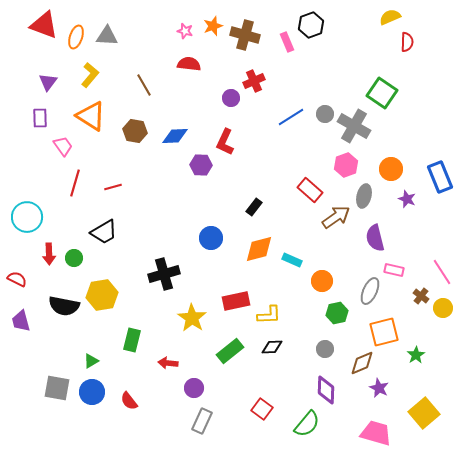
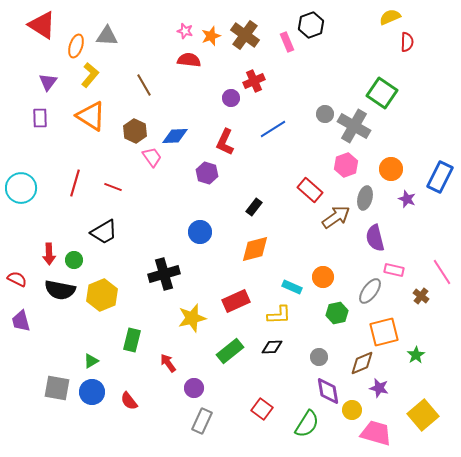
red triangle at (44, 25): moved 2 px left; rotated 12 degrees clockwise
orange star at (213, 26): moved 2 px left, 10 px down
brown cross at (245, 35): rotated 20 degrees clockwise
orange ellipse at (76, 37): moved 9 px down
red semicircle at (189, 64): moved 4 px up
blue line at (291, 117): moved 18 px left, 12 px down
brown hexagon at (135, 131): rotated 15 degrees clockwise
pink trapezoid at (63, 146): moved 89 px right, 11 px down
purple hexagon at (201, 165): moved 6 px right, 8 px down; rotated 15 degrees clockwise
blue rectangle at (440, 177): rotated 48 degrees clockwise
red line at (113, 187): rotated 36 degrees clockwise
gray ellipse at (364, 196): moved 1 px right, 2 px down
cyan circle at (27, 217): moved 6 px left, 29 px up
blue circle at (211, 238): moved 11 px left, 6 px up
orange diamond at (259, 249): moved 4 px left
green circle at (74, 258): moved 2 px down
cyan rectangle at (292, 260): moved 27 px down
orange circle at (322, 281): moved 1 px right, 4 px up
gray ellipse at (370, 291): rotated 12 degrees clockwise
yellow hexagon at (102, 295): rotated 12 degrees counterclockwise
red rectangle at (236, 301): rotated 12 degrees counterclockwise
black semicircle at (64, 306): moved 4 px left, 16 px up
yellow circle at (443, 308): moved 91 px left, 102 px down
yellow L-shape at (269, 315): moved 10 px right
yellow star at (192, 318): rotated 24 degrees clockwise
gray circle at (325, 349): moved 6 px left, 8 px down
red arrow at (168, 363): rotated 48 degrees clockwise
purple star at (379, 388): rotated 12 degrees counterclockwise
purple diamond at (326, 390): moved 2 px right, 1 px down; rotated 12 degrees counterclockwise
yellow square at (424, 413): moved 1 px left, 2 px down
green semicircle at (307, 424): rotated 8 degrees counterclockwise
